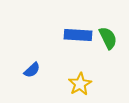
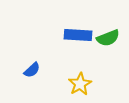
green semicircle: rotated 95 degrees clockwise
